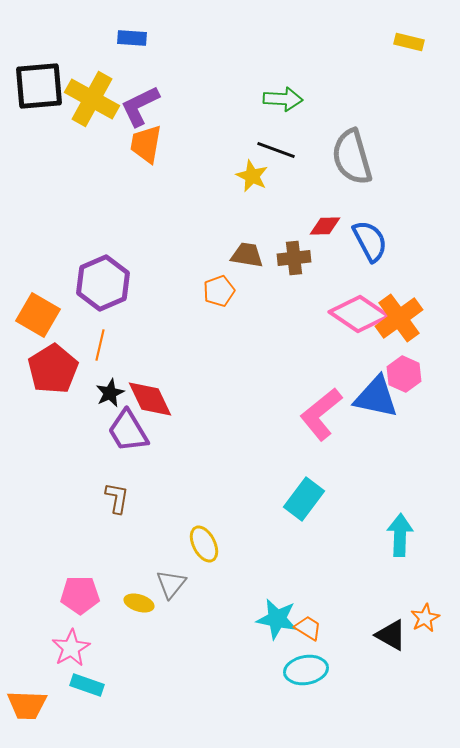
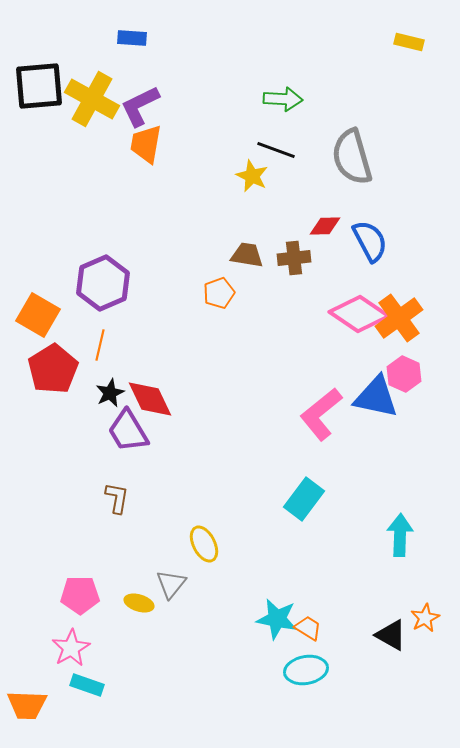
orange pentagon at (219, 291): moved 2 px down
